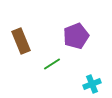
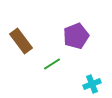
brown rectangle: rotated 15 degrees counterclockwise
